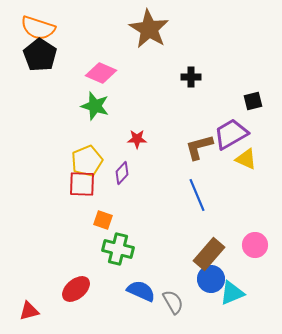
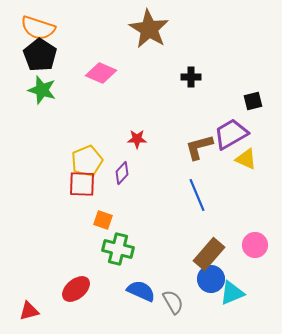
green star: moved 53 px left, 16 px up
